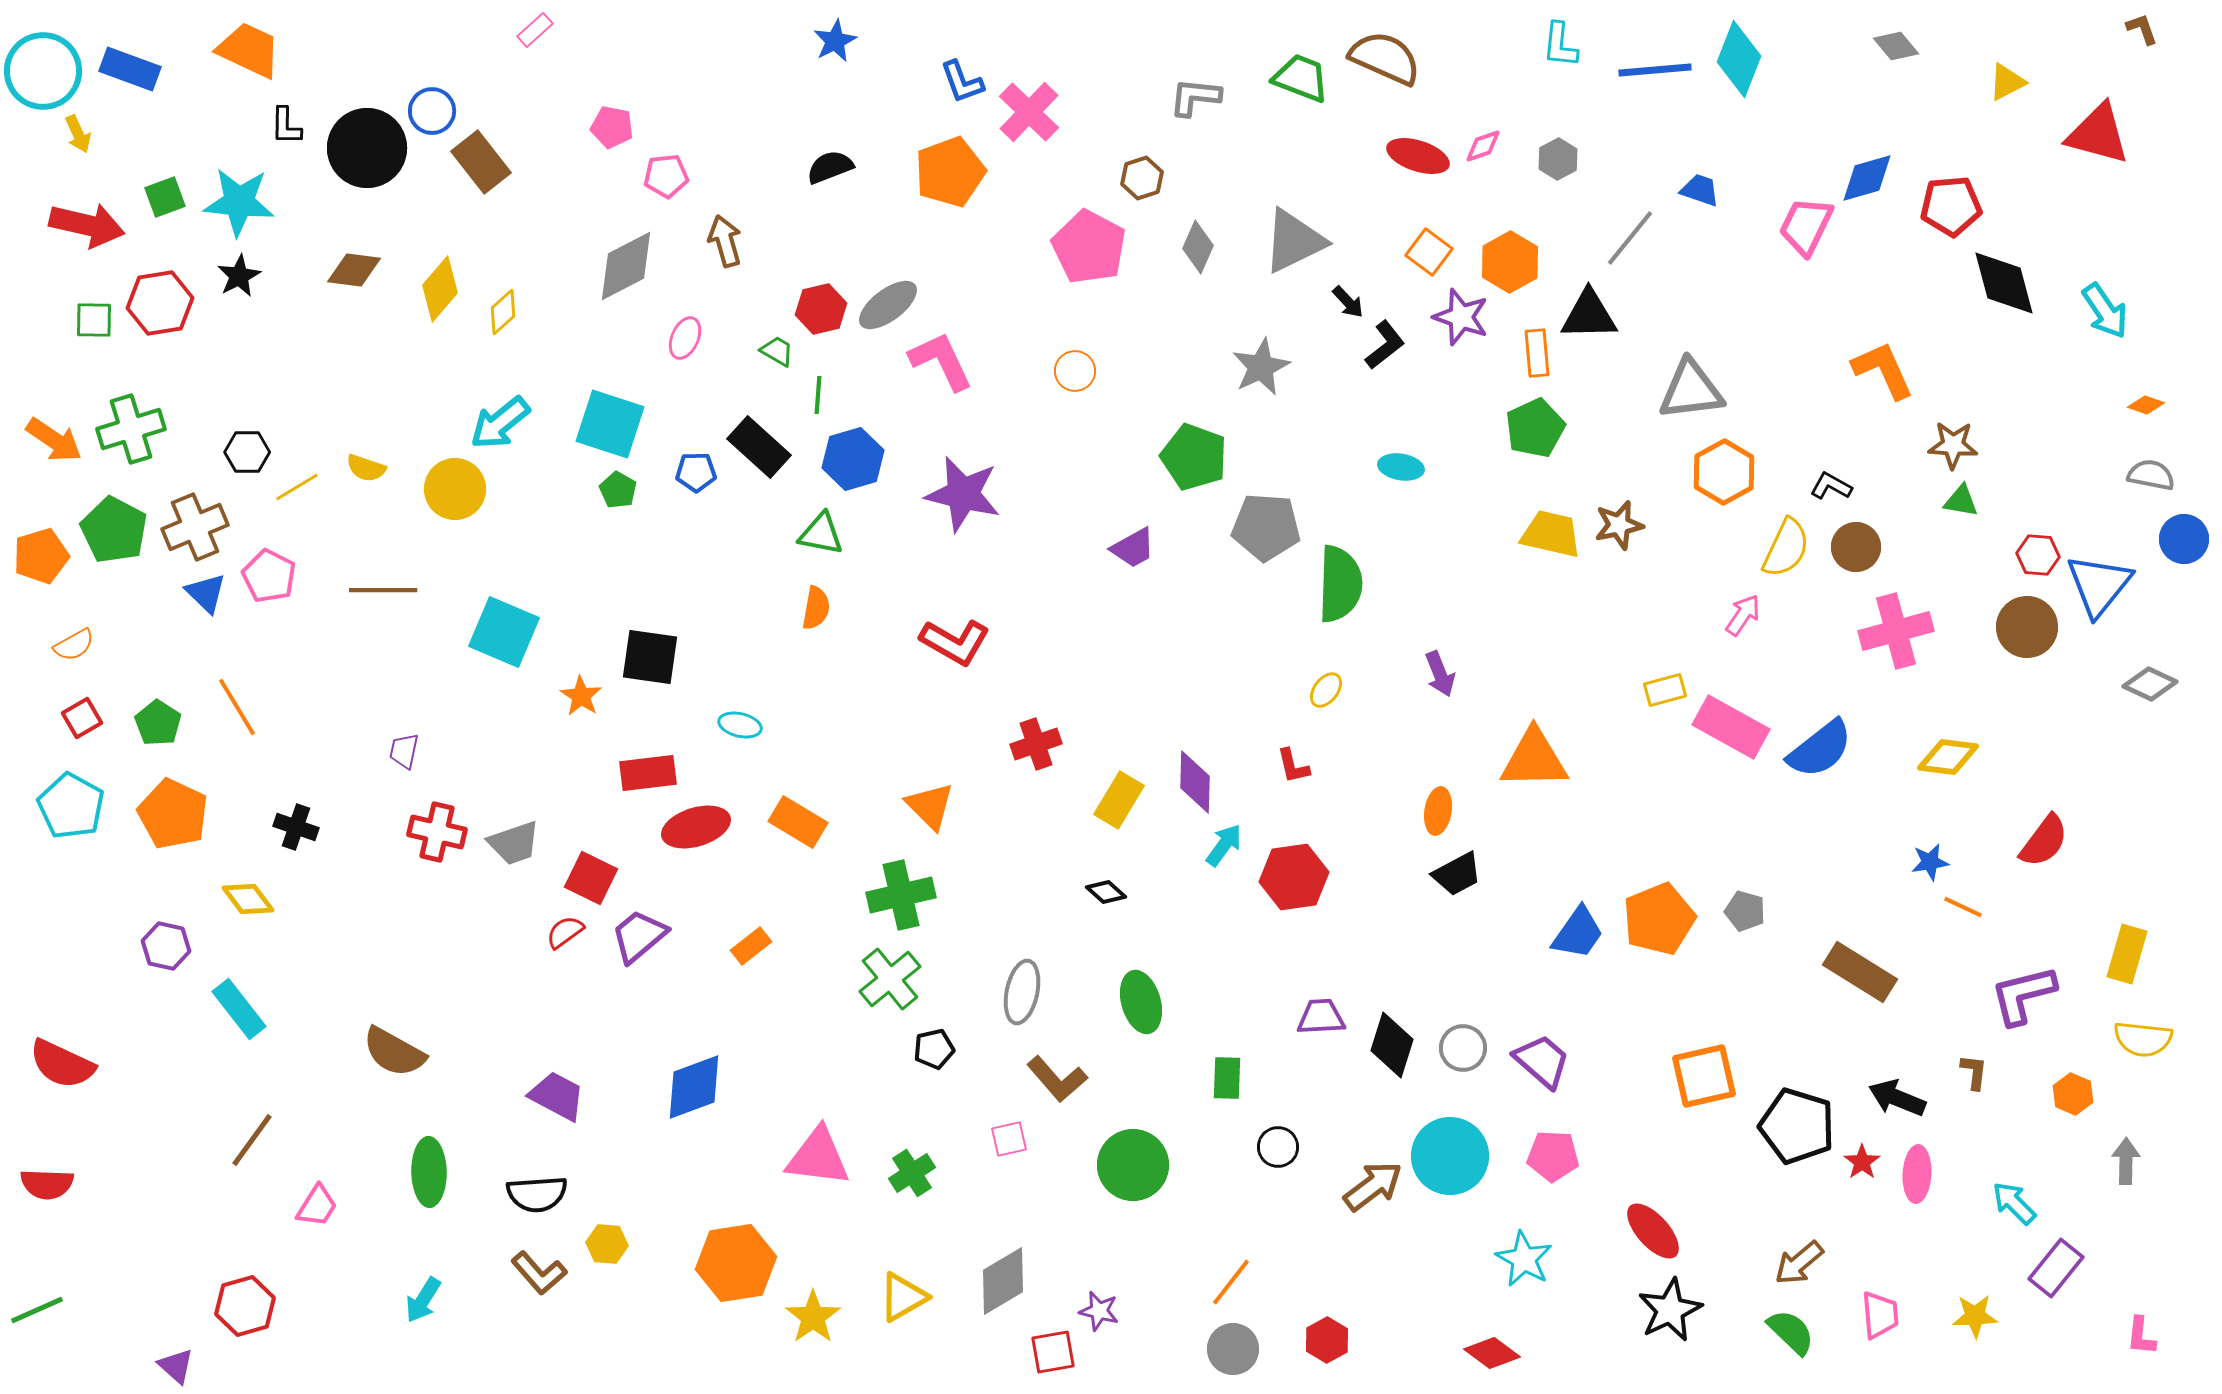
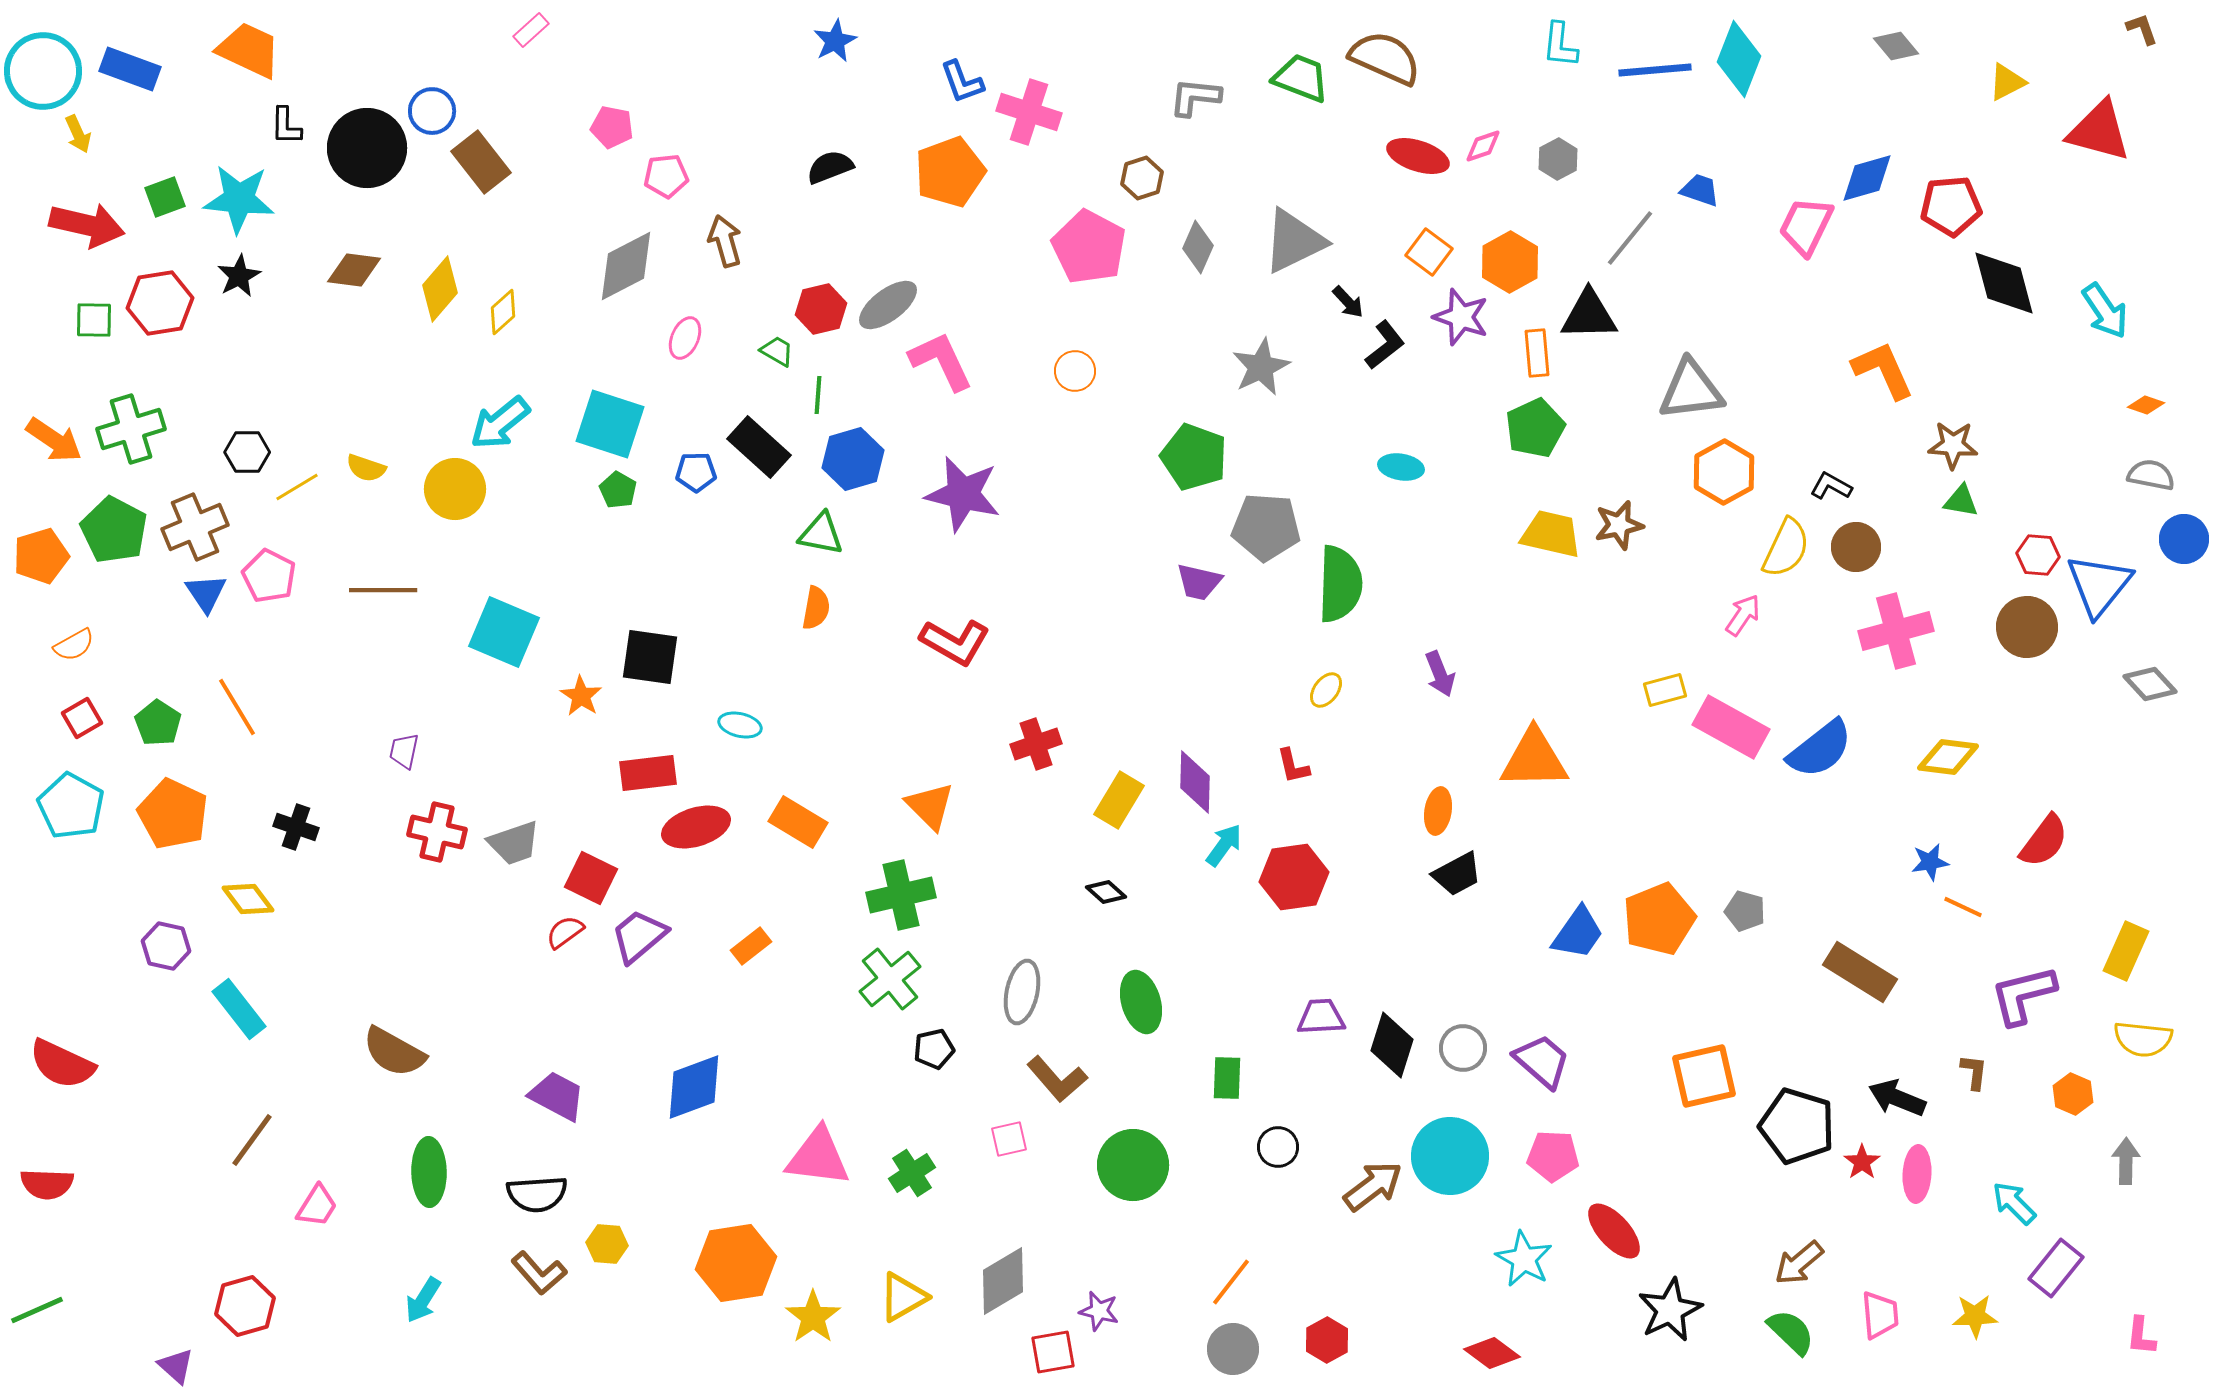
pink rectangle at (535, 30): moved 4 px left
pink cross at (1029, 112): rotated 26 degrees counterclockwise
red triangle at (2098, 134): moved 1 px right, 3 px up
cyan star at (239, 202): moved 3 px up
purple trapezoid at (1133, 548): moved 66 px right, 34 px down; rotated 42 degrees clockwise
blue triangle at (206, 593): rotated 12 degrees clockwise
gray diamond at (2150, 684): rotated 22 degrees clockwise
yellow rectangle at (2127, 954): moved 1 px left, 3 px up; rotated 8 degrees clockwise
red ellipse at (1653, 1231): moved 39 px left
